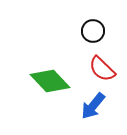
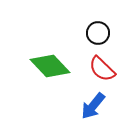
black circle: moved 5 px right, 2 px down
green diamond: moved 15 px up
